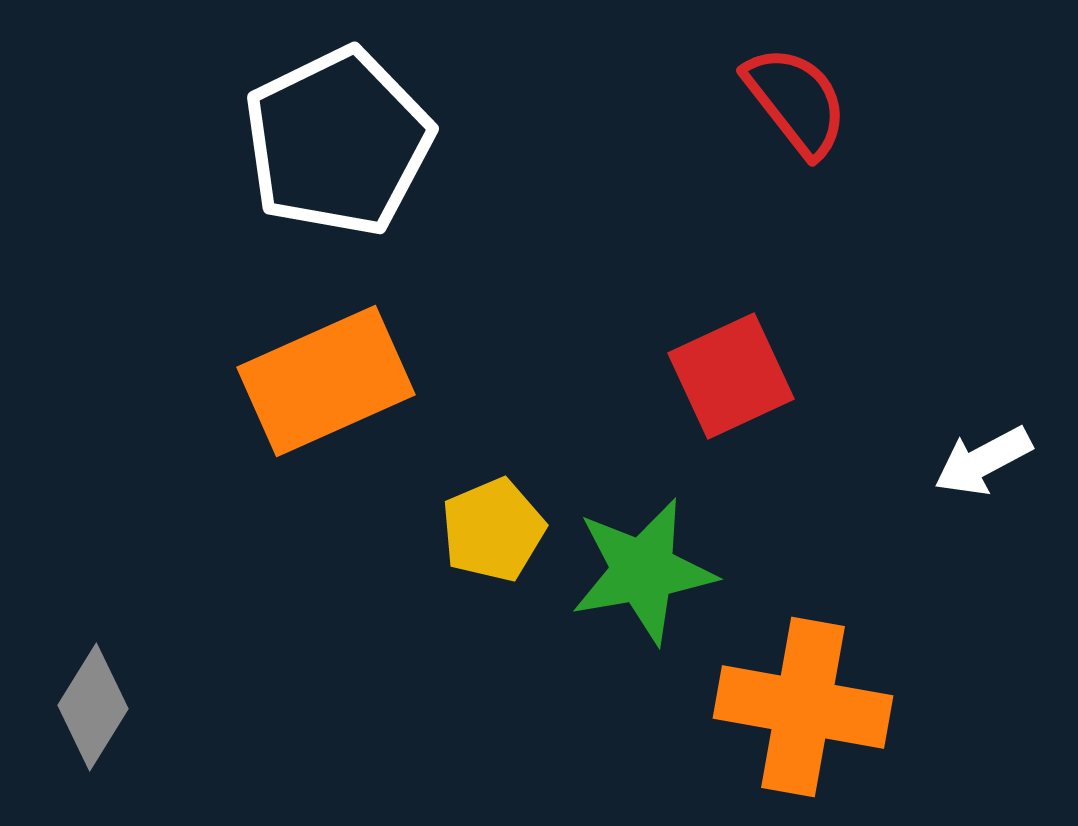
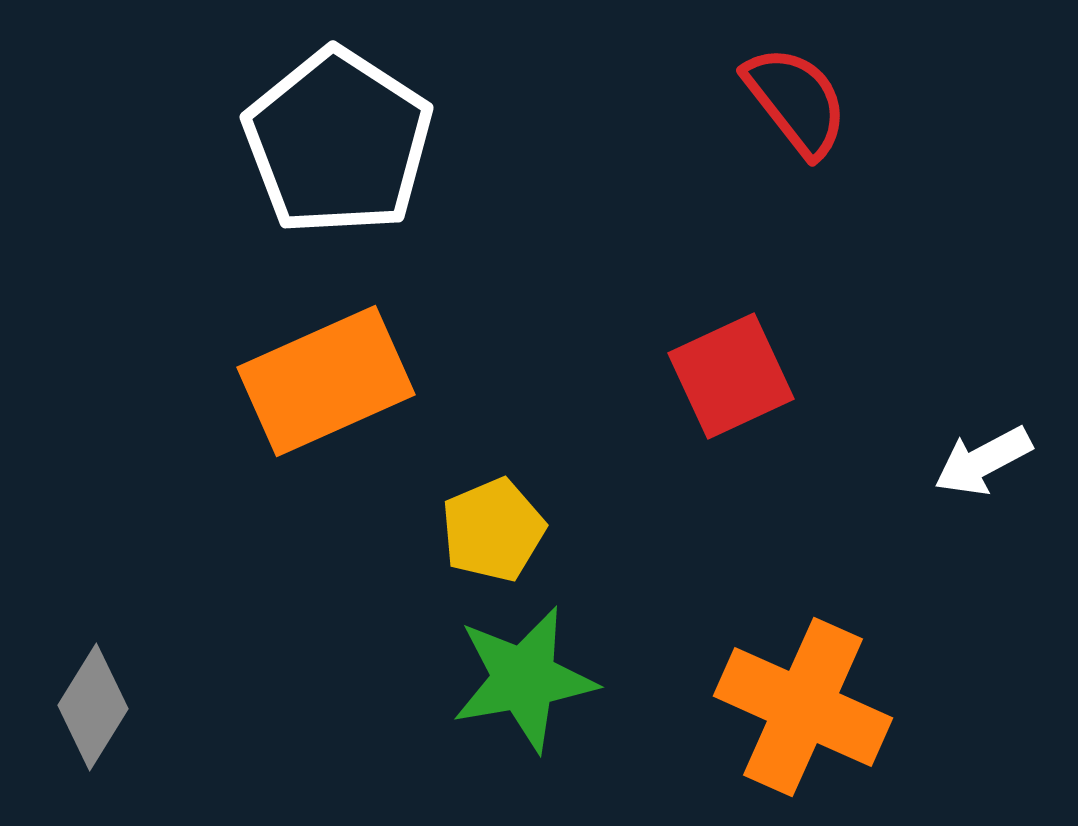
white pentagon: rotated 13 degrees counterclockwise
green star: moved 119 px left, 108 px down
orange cross: rotated 14 degrees clockwise
